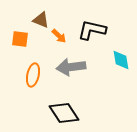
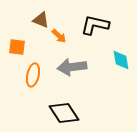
black L-shape: moved 3 px right, 5 px up
orange square: moved 3 px left, 8 px down
gray arrow: moved 1 px right
